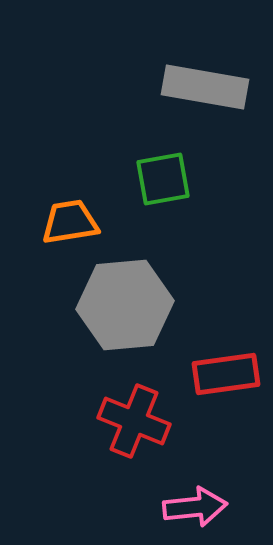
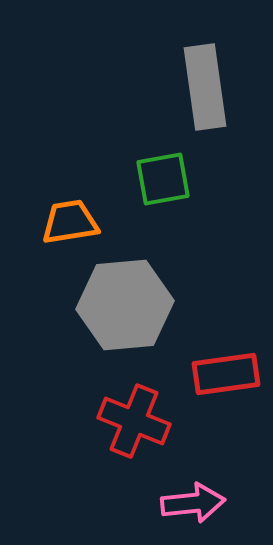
gray rectangle: rotated 72 degrees clockwise
pink arrow: moved 2 px left, 4 px up
